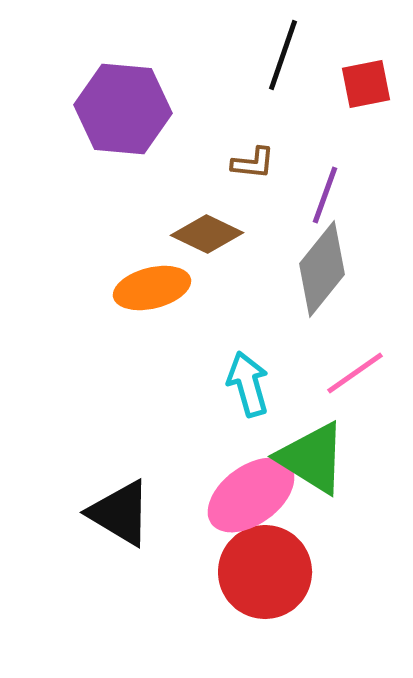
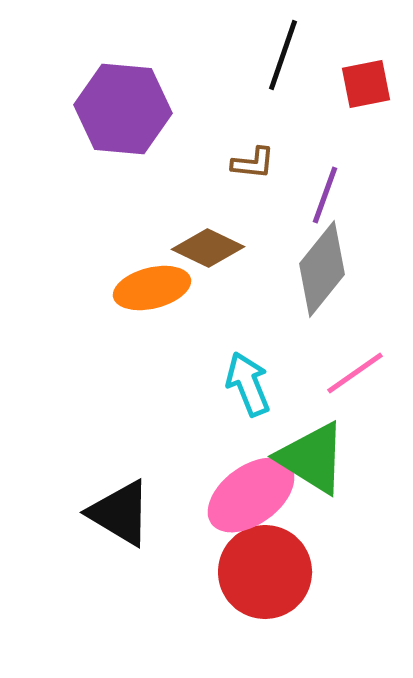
brown diamond: moved 1 px right, 14 px down
cyan arrow: rotated 6 degrees counterclockwise
